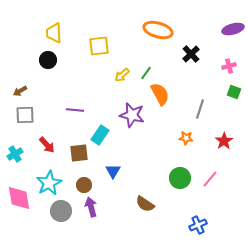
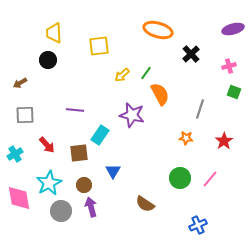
brown arrow: moved 8 px up
